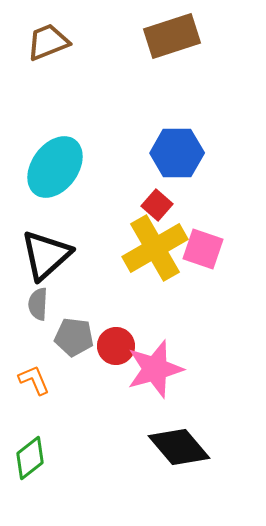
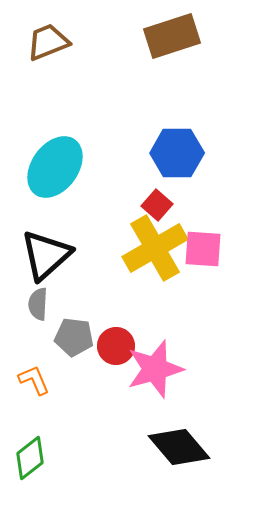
pink square: rotated 15 degrees counterclockwise
